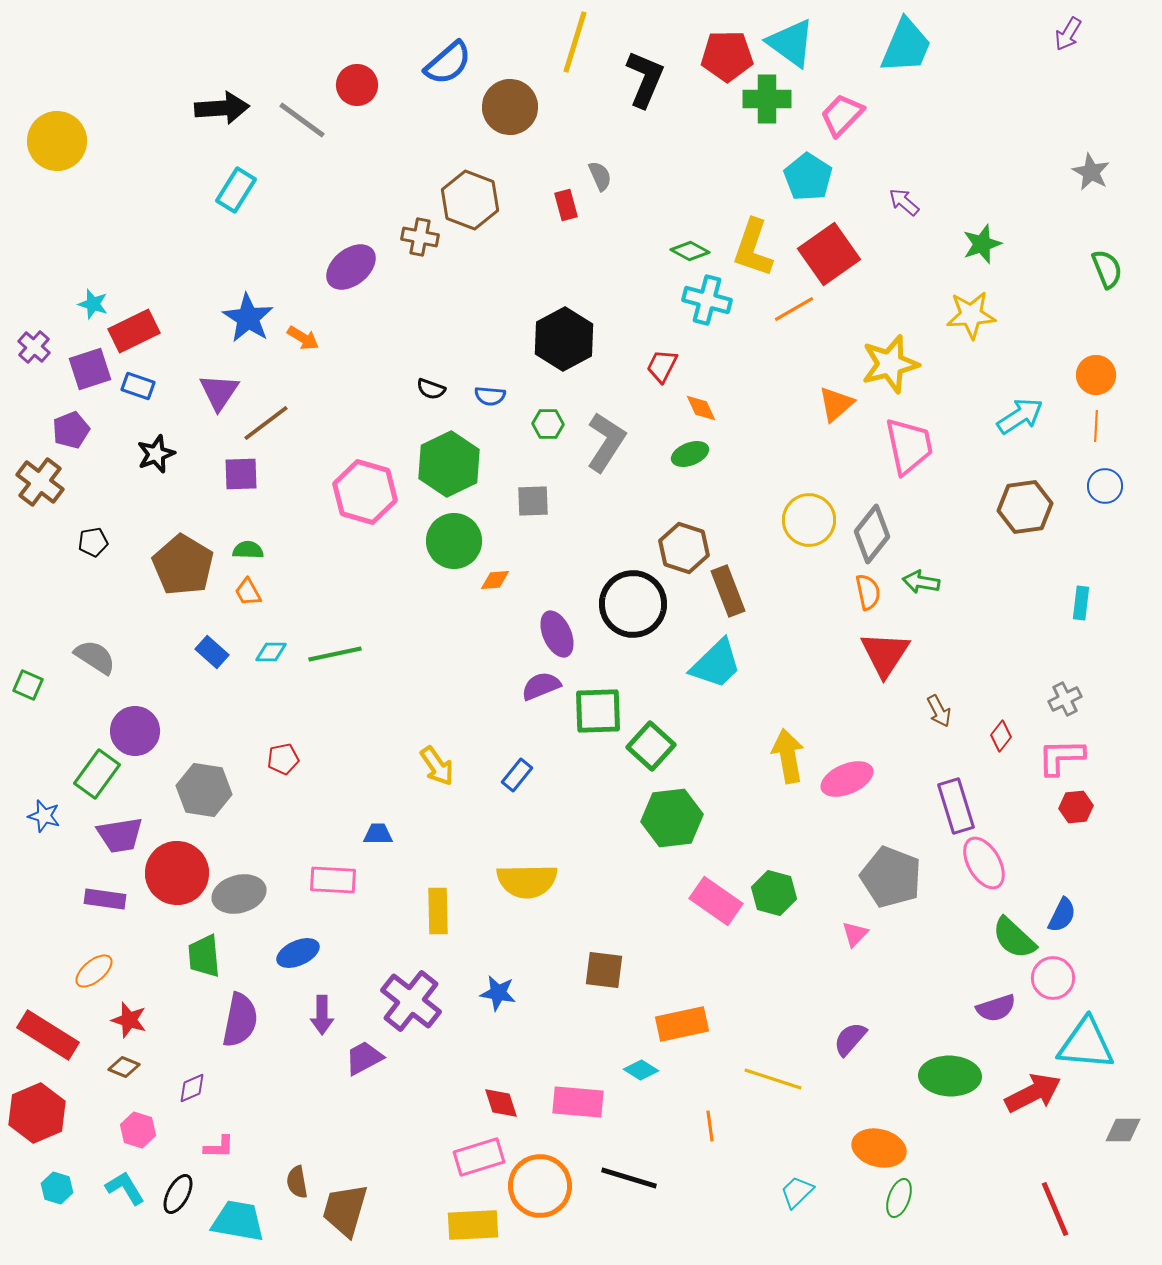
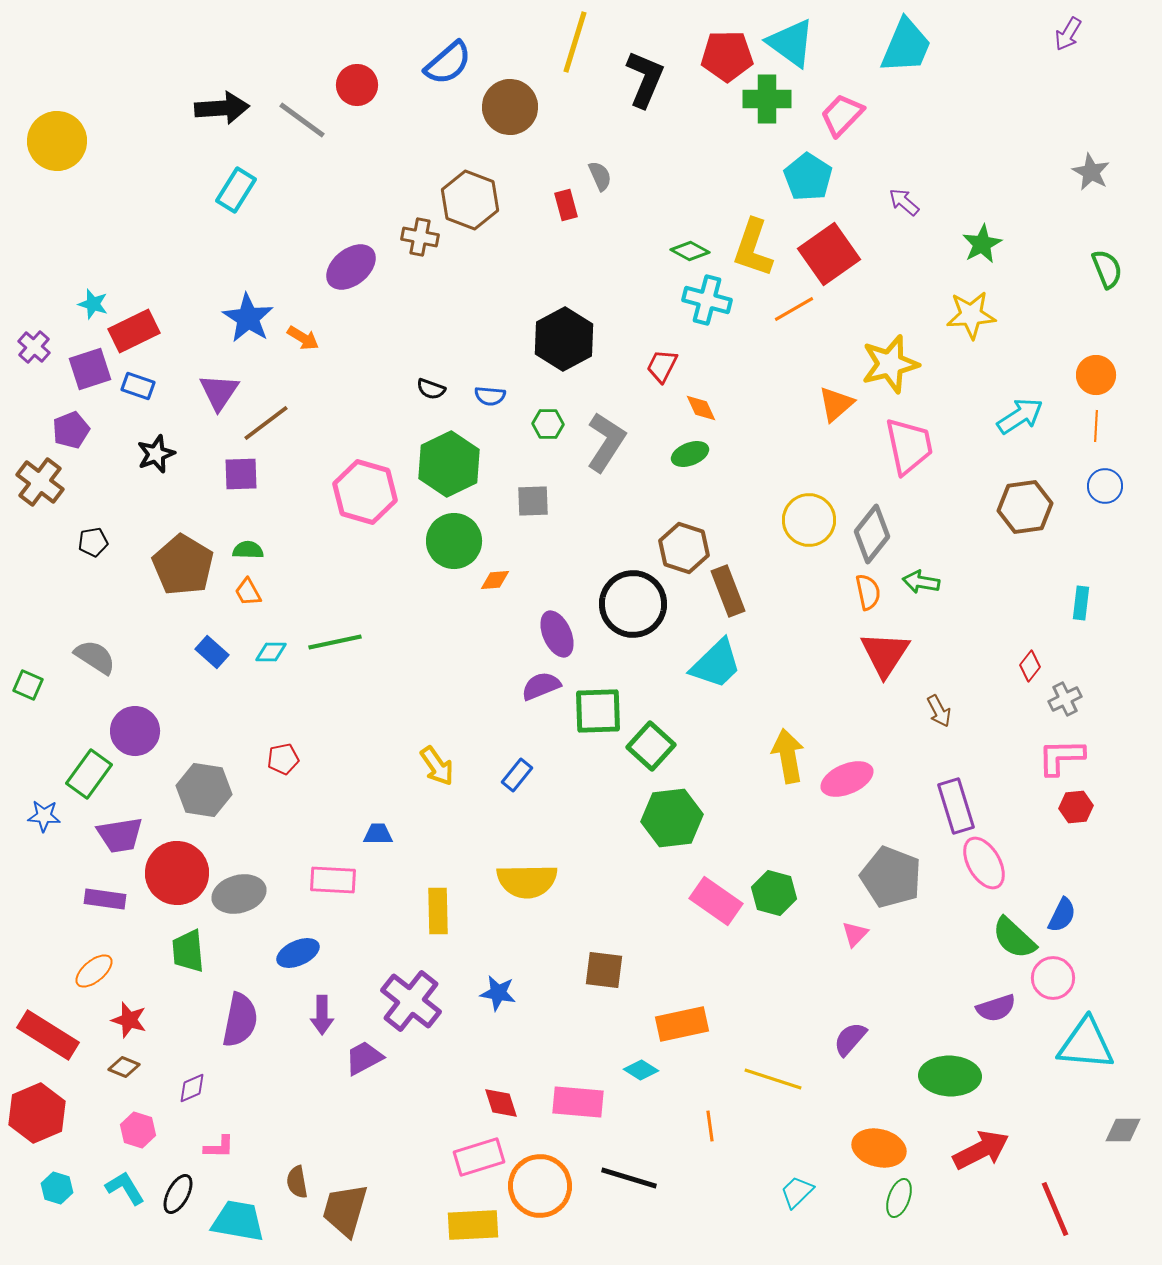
green star at (982, 244): rotated 9 degrees counterclockwise
green line at (335, 654): moved 12 px up
red diamond at (1001, 736): moved 29 px right, 70 px up
green rectangle at (97, 774): moved 8 px left
blue star at (44, 816): rotated 12 degrees counterclockwise
green trapezoid at (204, 956): moved 16 px left, 5 px up
red arrow at (1033, 1093): moved 52 px left, 57 px down
